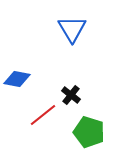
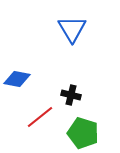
black cross: rotated 24 degrees counterclockwise
red line: moved 3 px left, 2 px down
green pentagon: moved 6 px left, 1 px down
